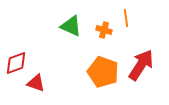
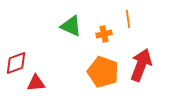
orange line: moved 2 px right, 1 px down
orange cross: moved 4 px down; rotated 28 degrees counterclockwise
red arrow: rotated 12 degrees counterclockwise
red triangle: rotated 24 degrees counterclockwise
